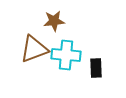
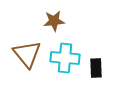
brown triangle: moved 7 px left, 5 px down; rotated 48 degrees counterclockwise
cyan cross: moved 1 px left, 3 px down
